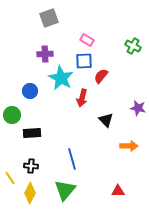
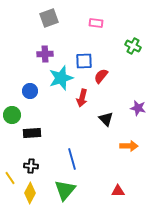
pink rectangle: moved 9 px right, 17 px up; rotated 24 degrees counterclockwise
cyan star: rotated 25 degrees clockwise
black triangle: moved 1 px up
